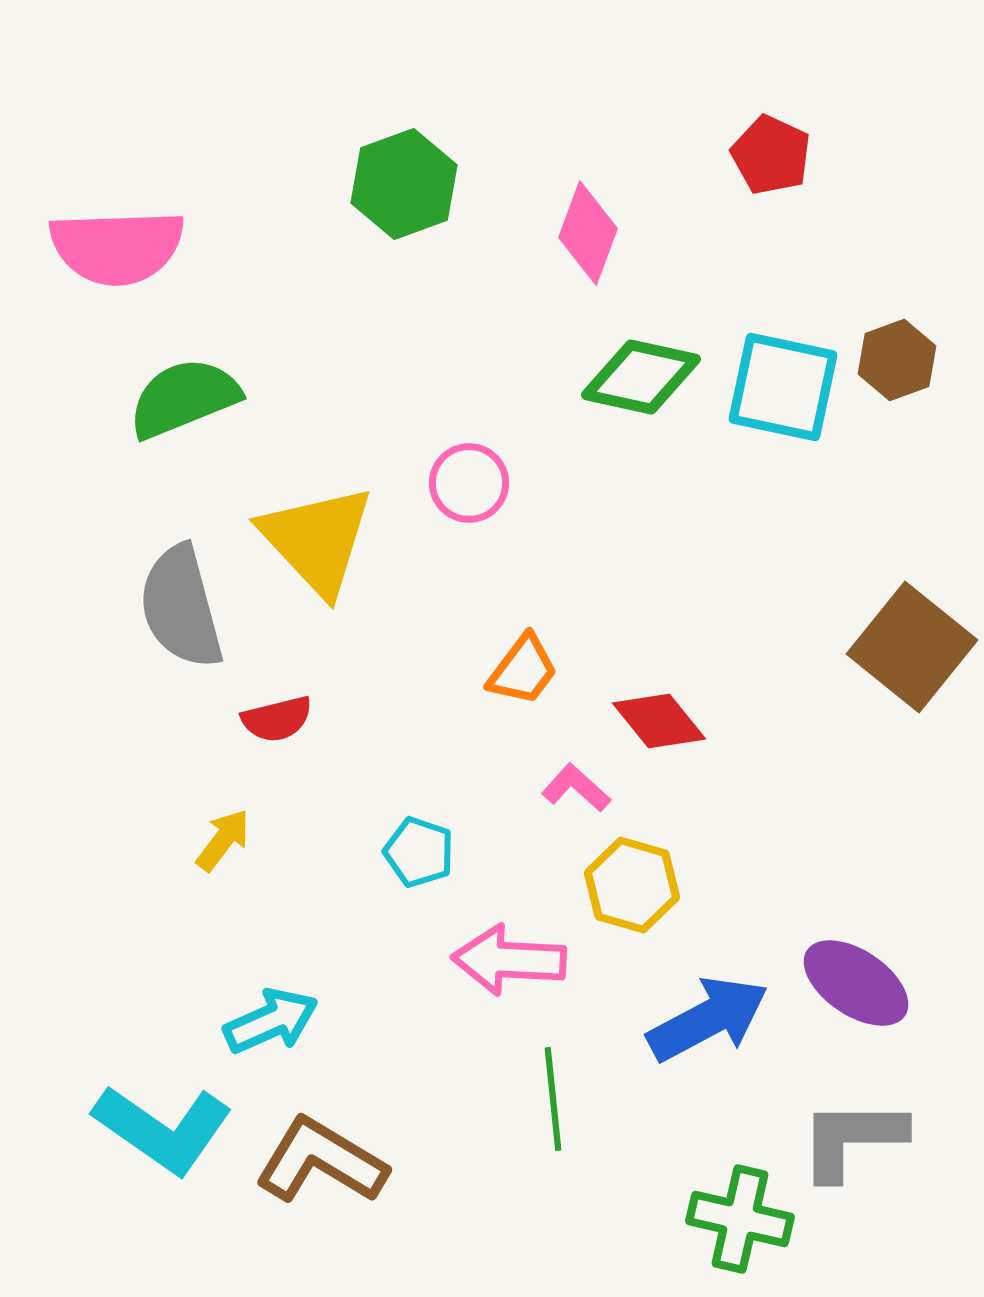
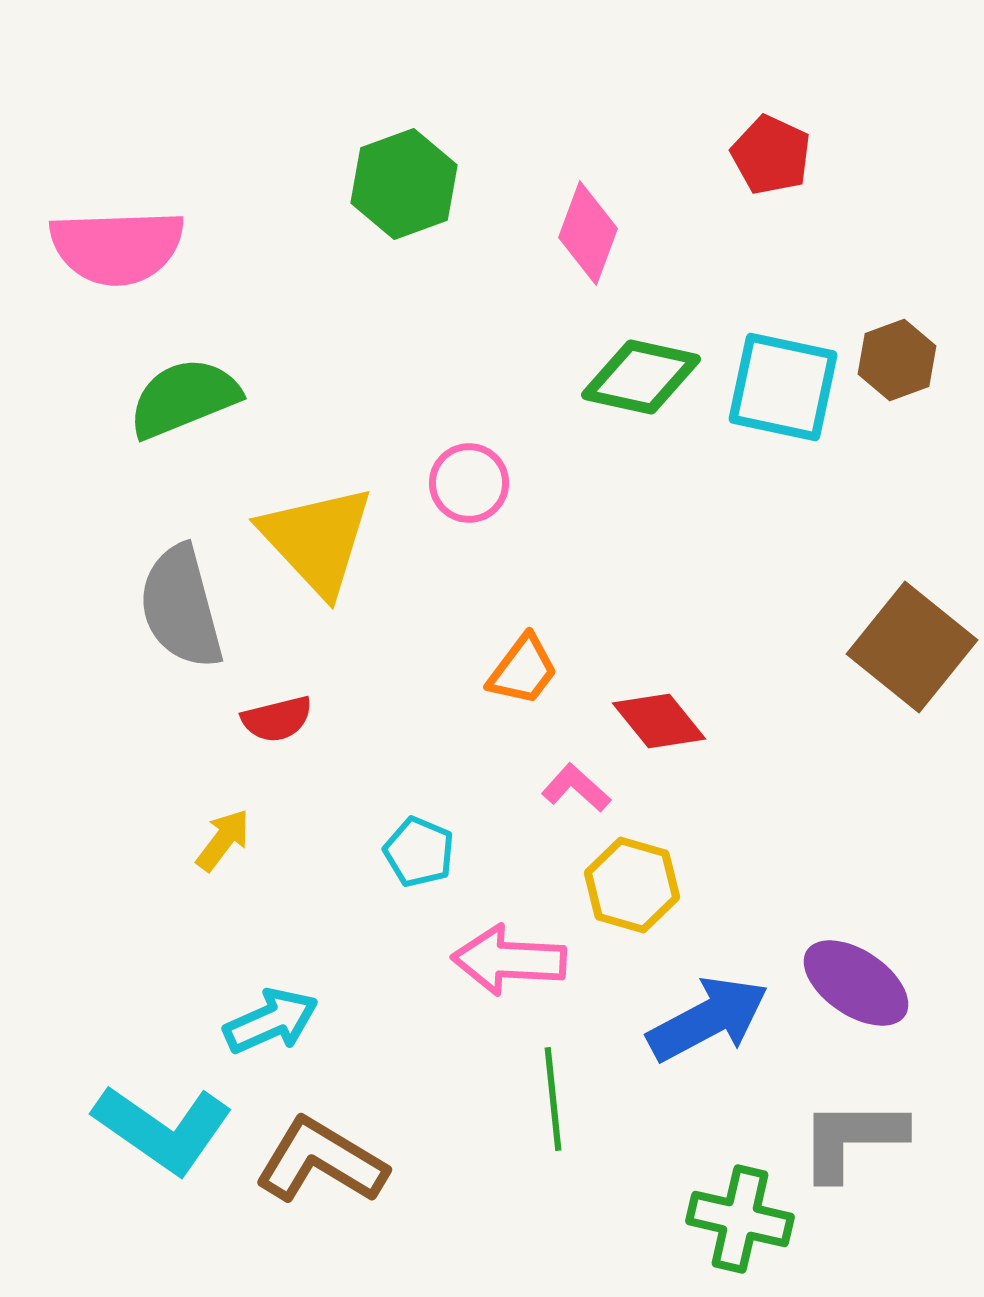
cyan pentagon: rotated 4 degrees clockwise
